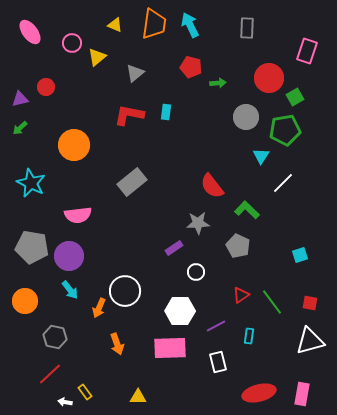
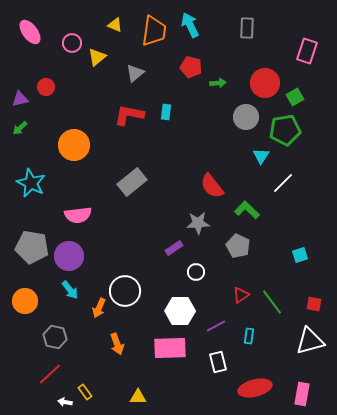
orange trapezoid at (154, 24): moved 7 px down
red circle at (269, 78): moved 4 px left, 5 px down
red square at (310, 303): moved 4 px right, 1 px down
red ellipse at (259, 393): moved 4 px left, 5 px up
